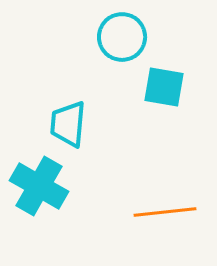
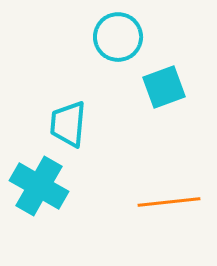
cyan circle: moved 4 px left
cyan square: rotated 30 degrees counterclockwise
orange line: moved 4 px right, 10 px up
